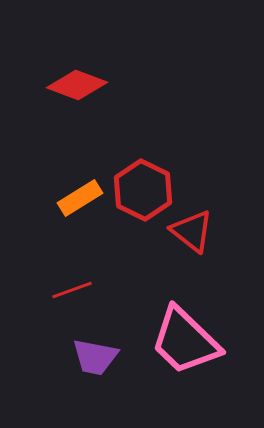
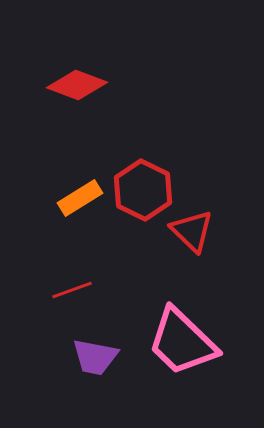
red triangle: rotated 6 degrees clockwise
pink trapezoid: moved 3 px left, 1 px down
